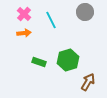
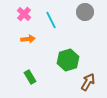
orange arrow: moved 4 px right, 6 px down
green rectangle: moved 9 px left, 15 px down; rotated 40 degrees clockwise
